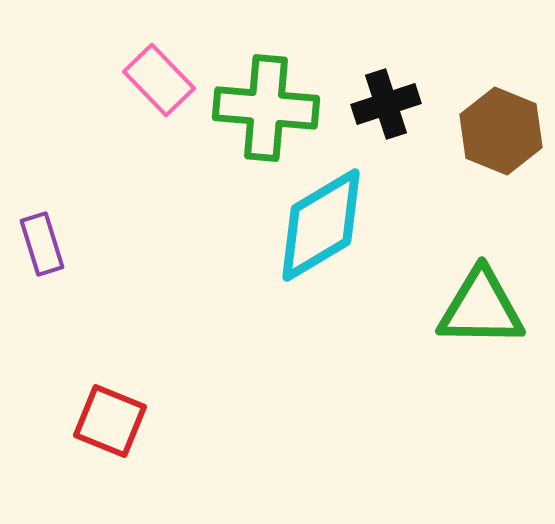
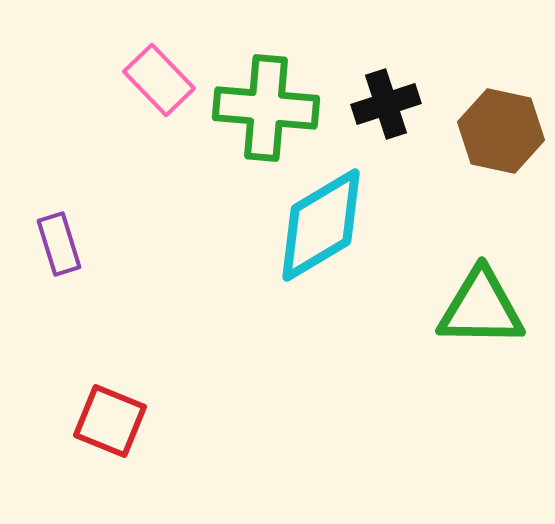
brown hexagon: rotated 10 degrees counterclockwise
purple rectangle: moved 17 px right
